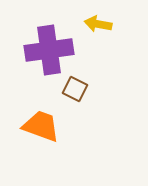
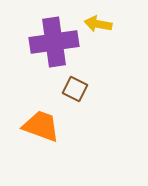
purple cross: moved 5 px right, 8 px up
